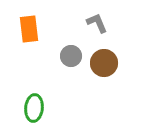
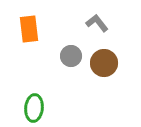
gray L-shape: rotated 15 degrees counterclockwise
